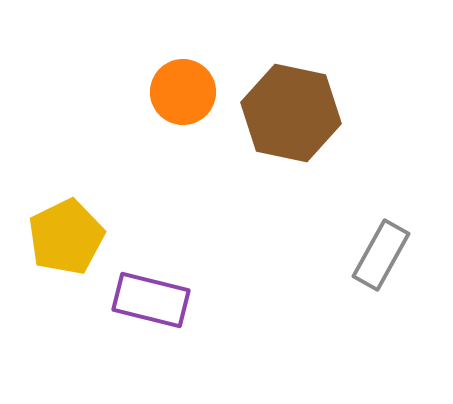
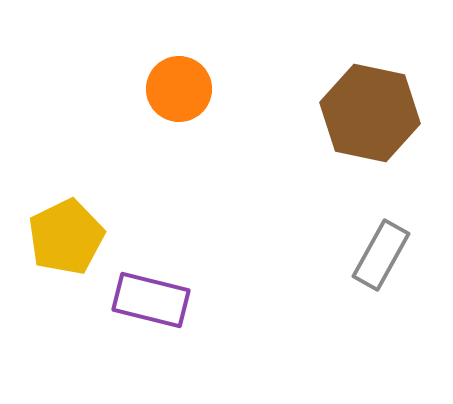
orange circle: moved 4 px left, 3 px up
brown hexagon: moved 79 px right
